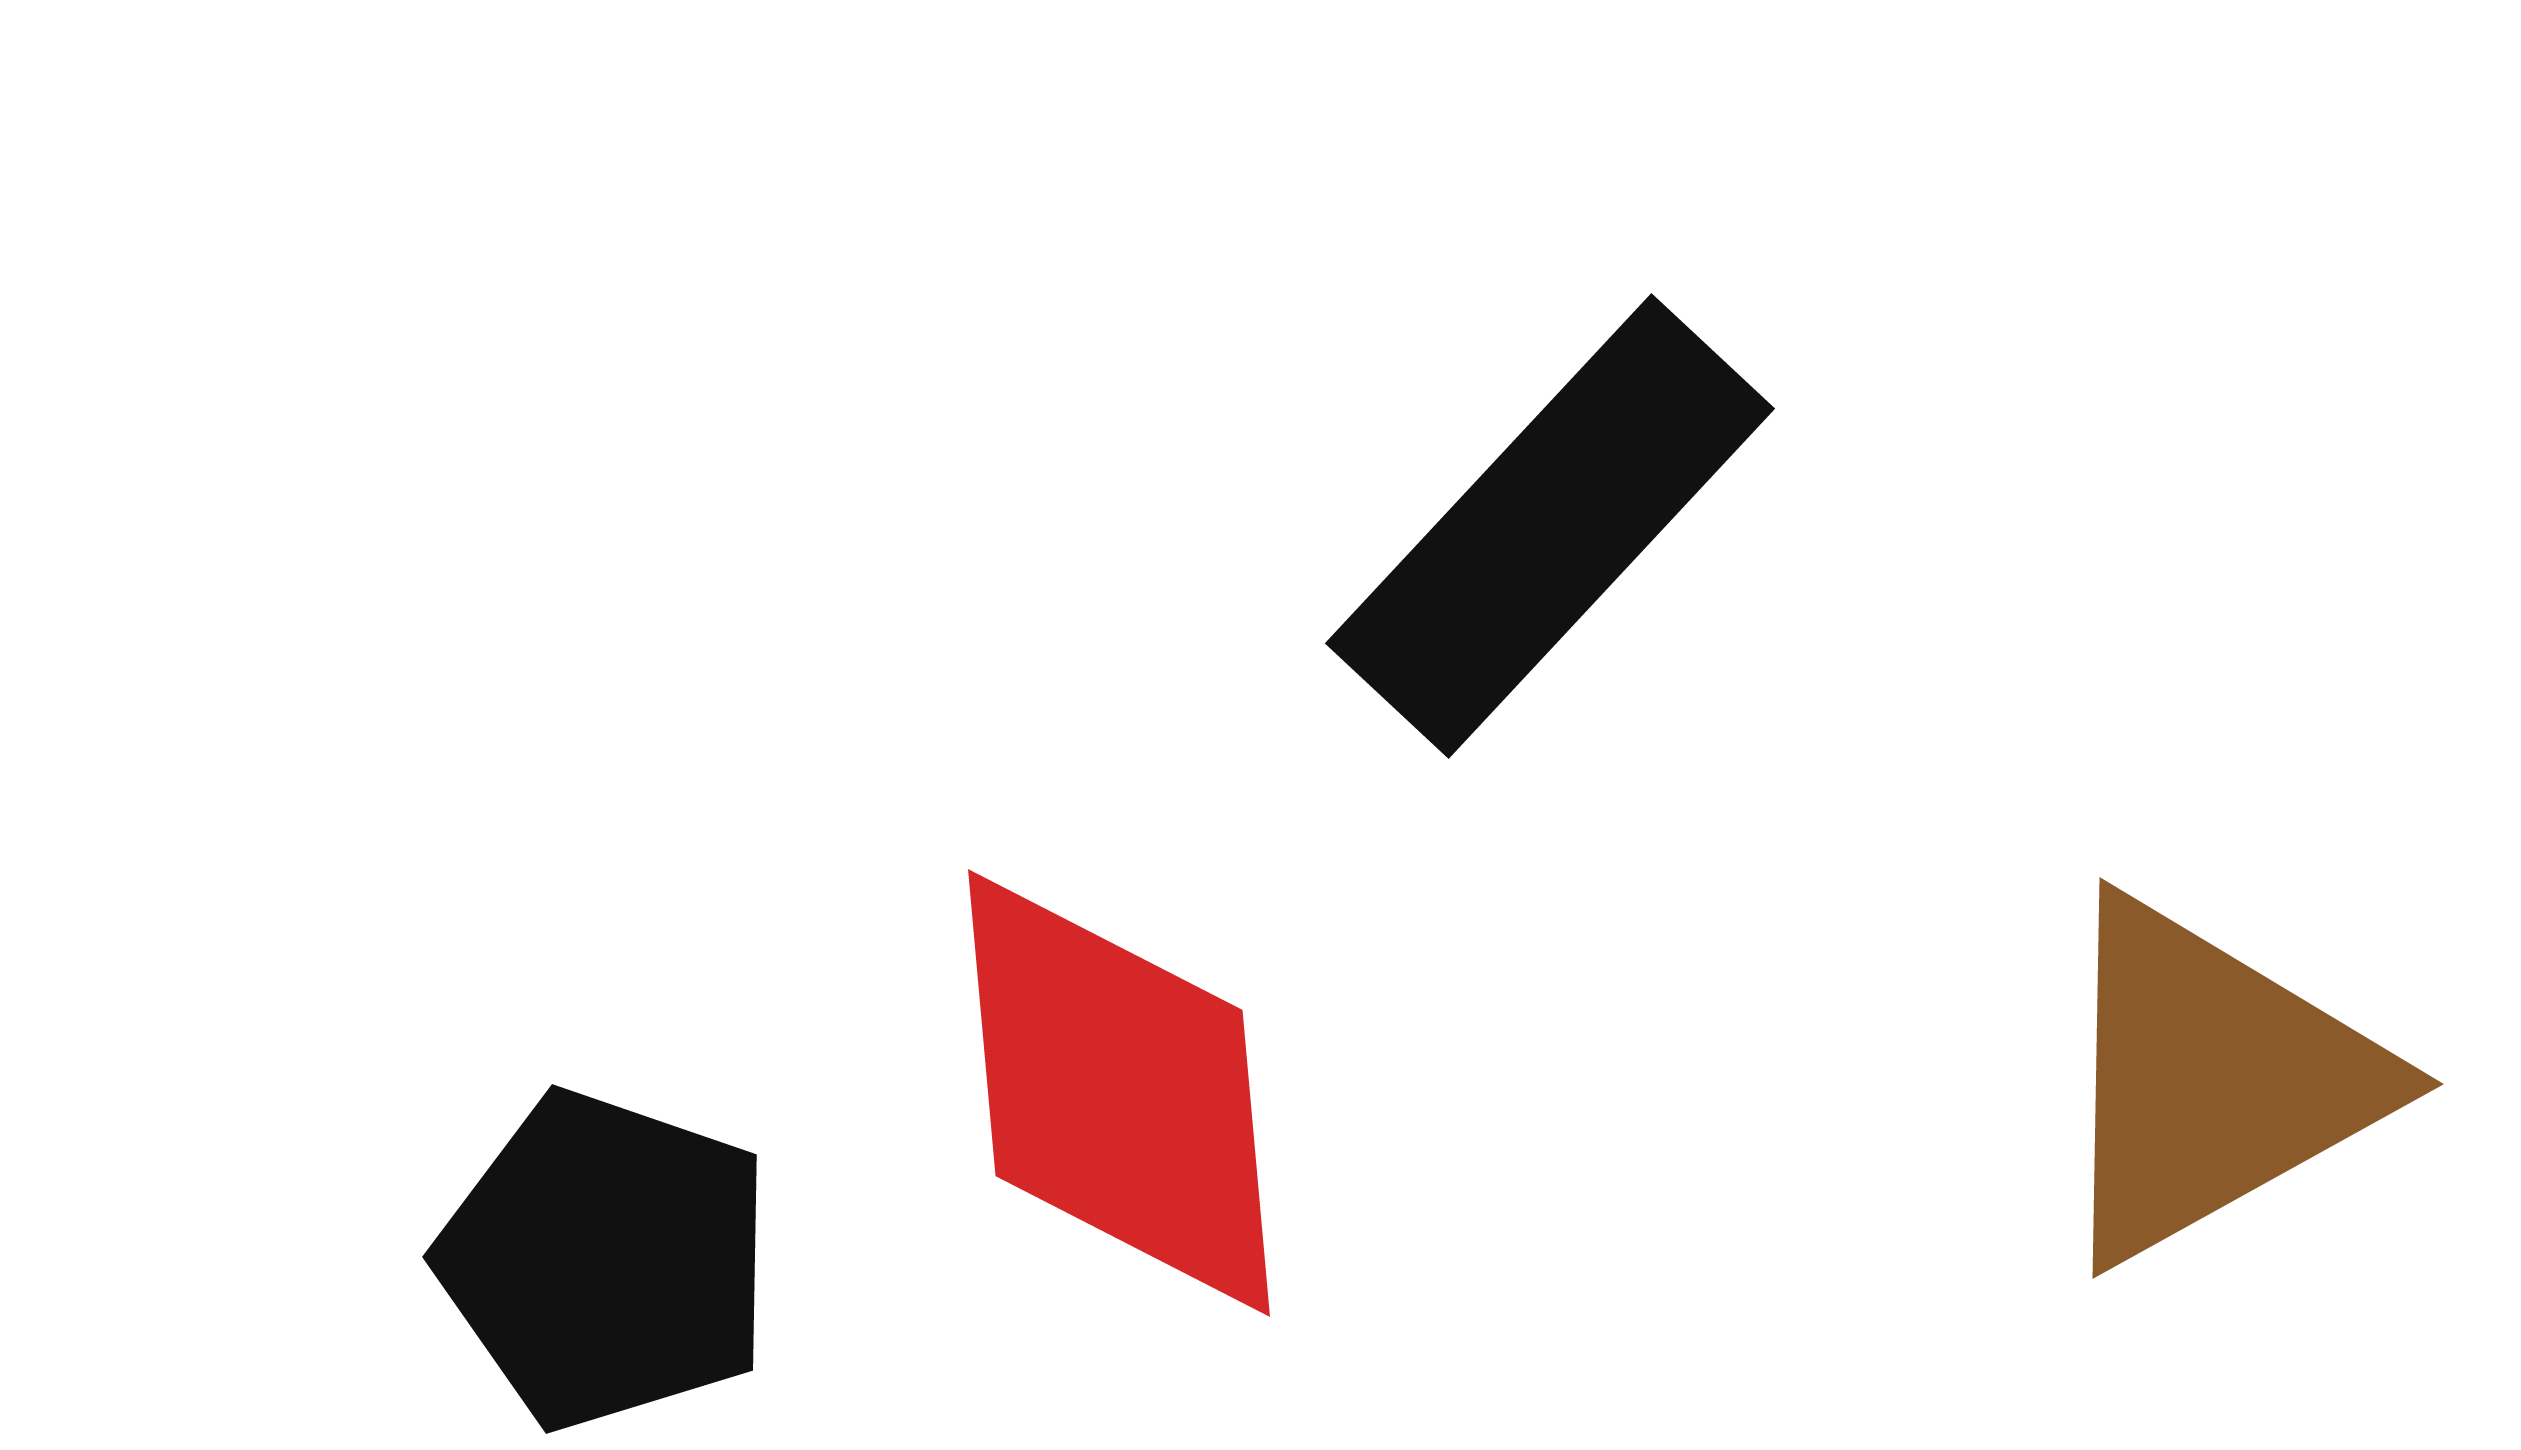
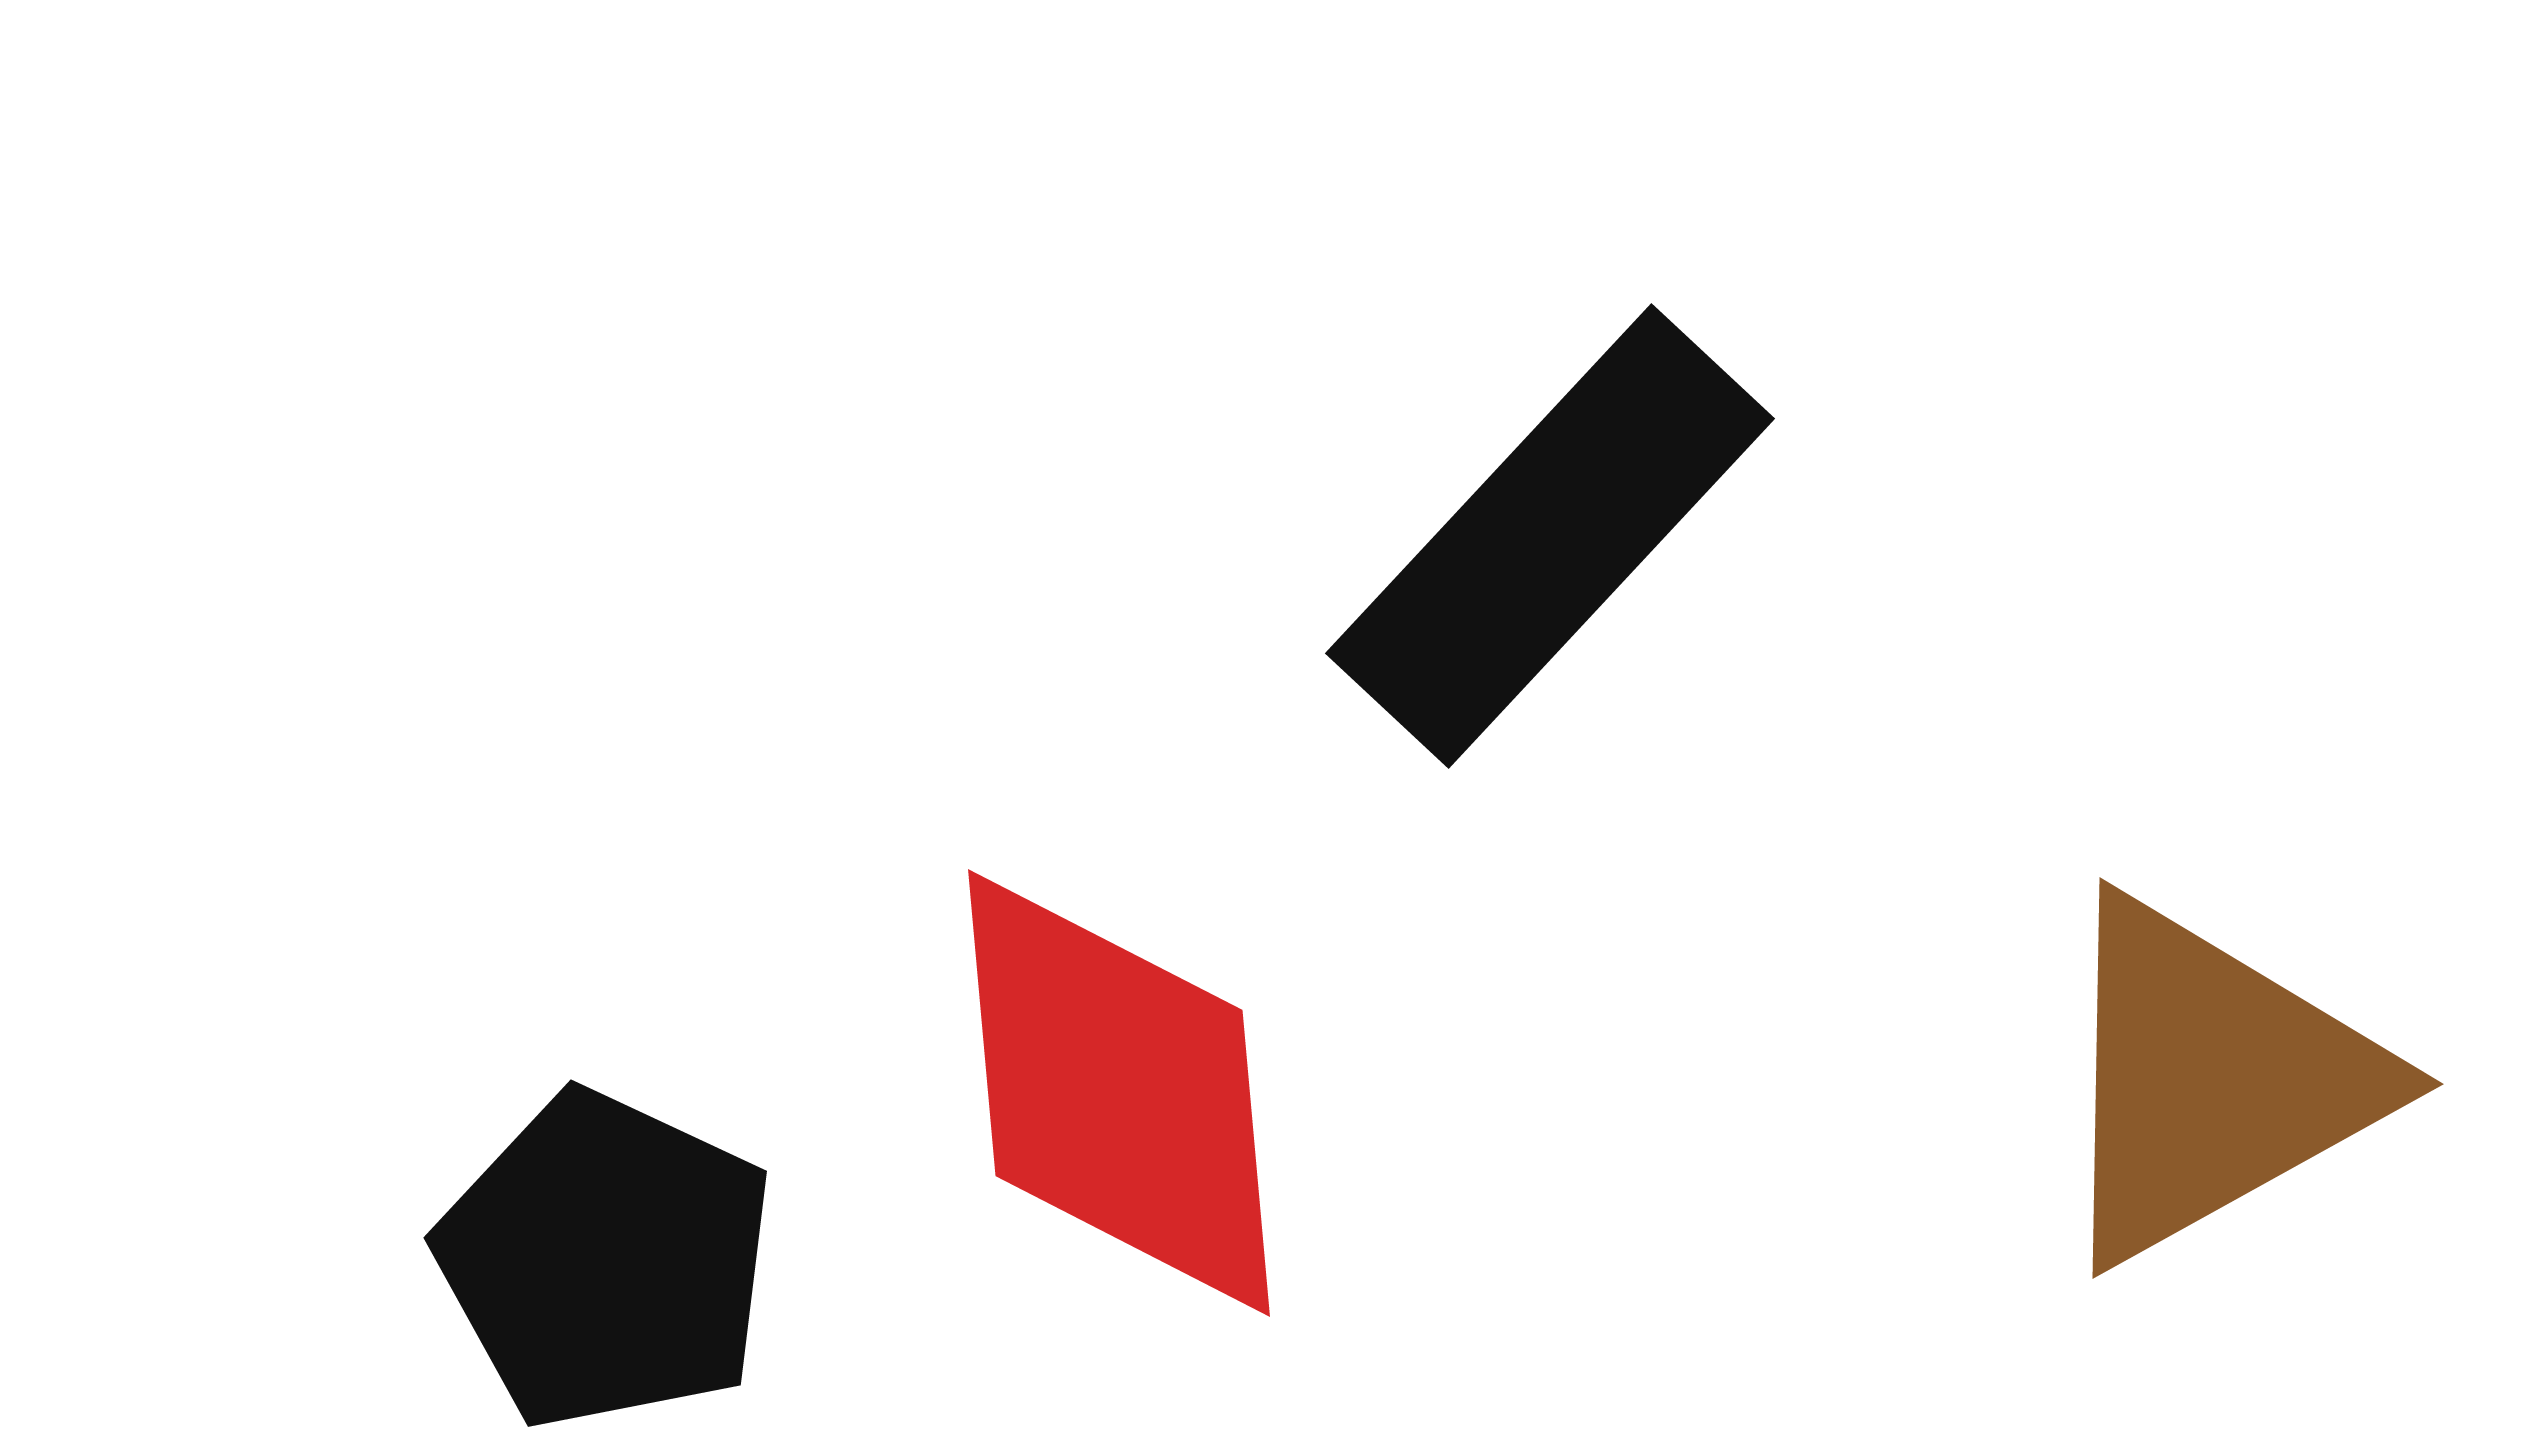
black rectangle: moved 10 px down
black pentagon: rotated 6 degrees clockwise
